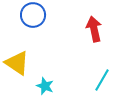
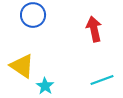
yellow triangle: moved 5 px right, 3 px down
cyan line: rotated 40 degrees clockwise
cyan star: rotated 12 degrees clockwise
